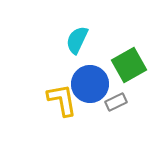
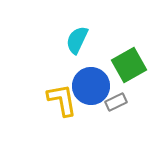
blue circle: moved 1 px right, 2 px down
